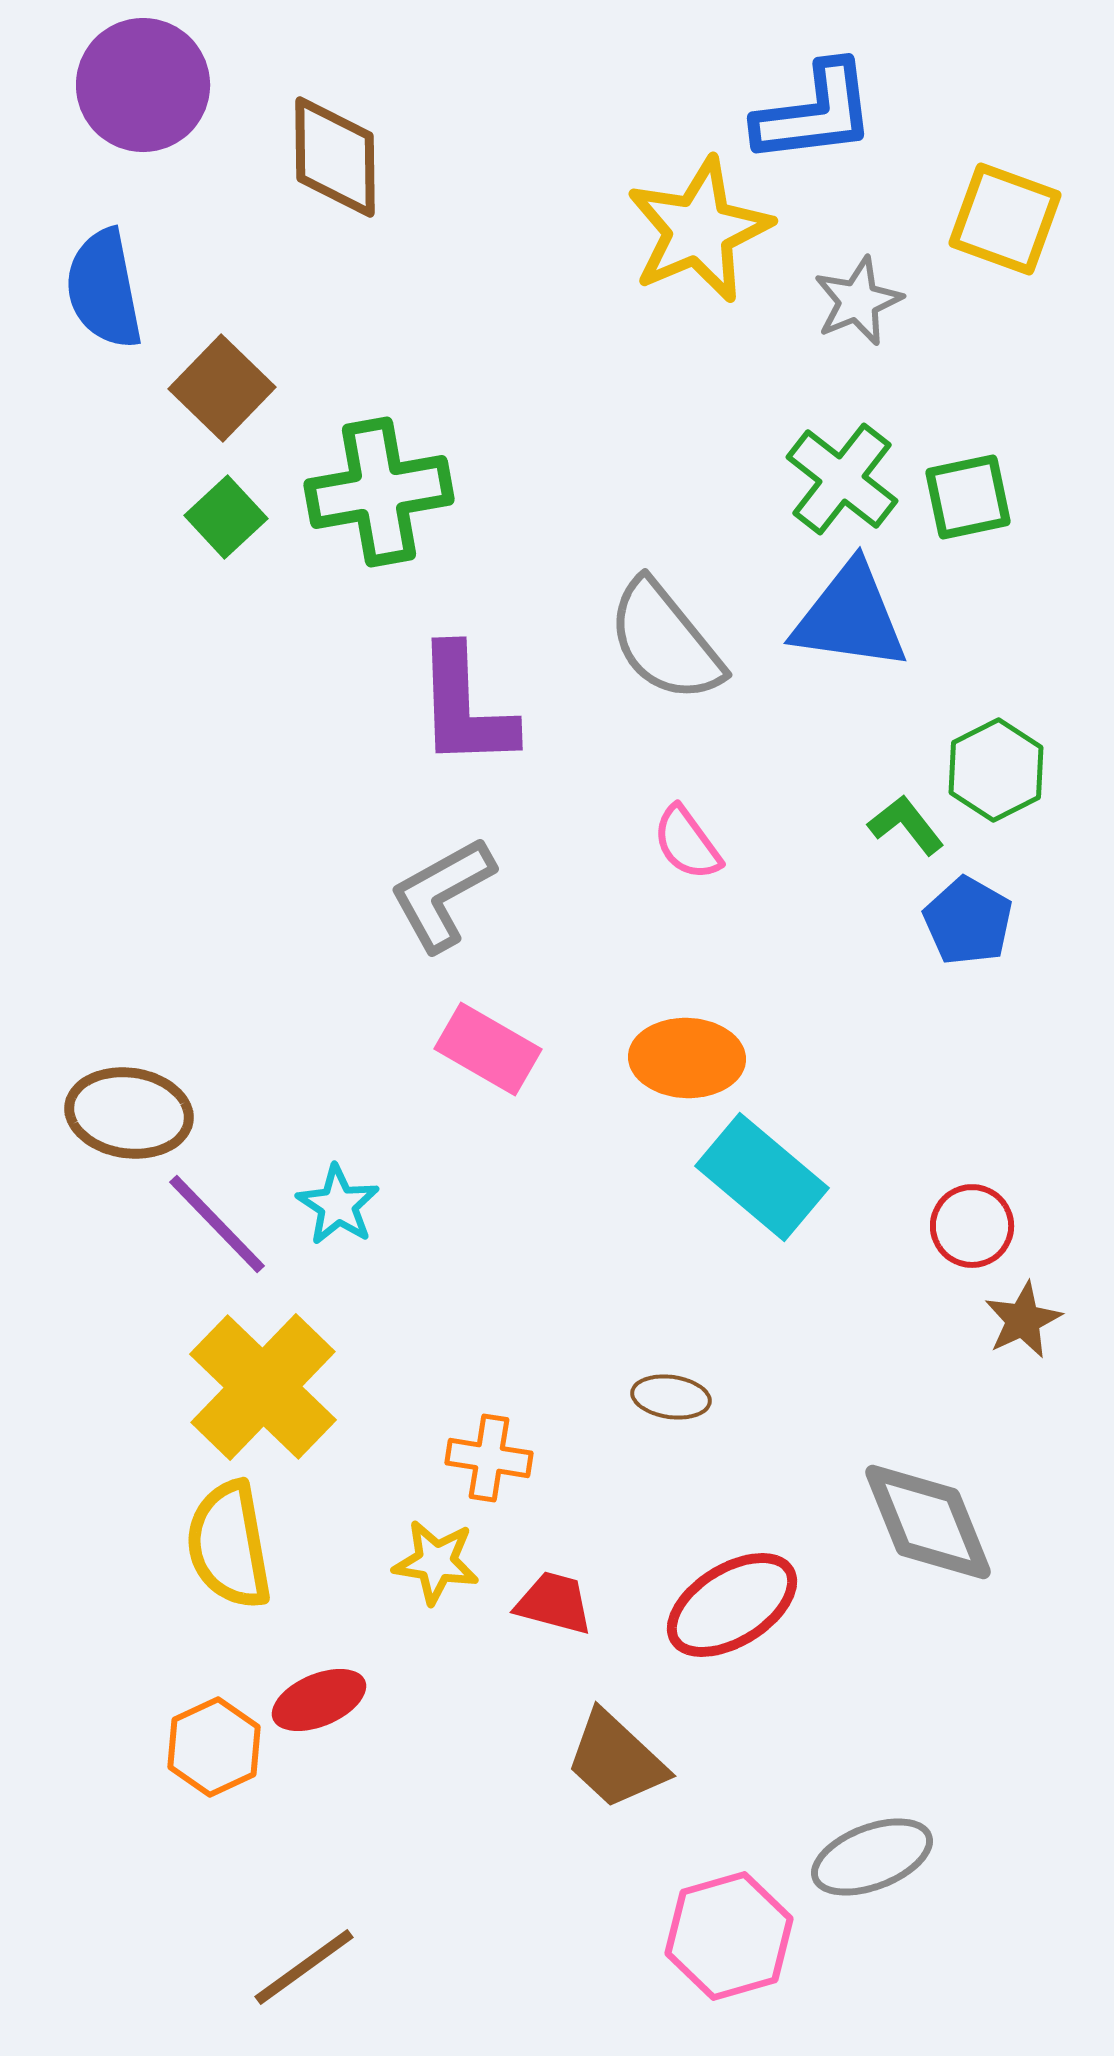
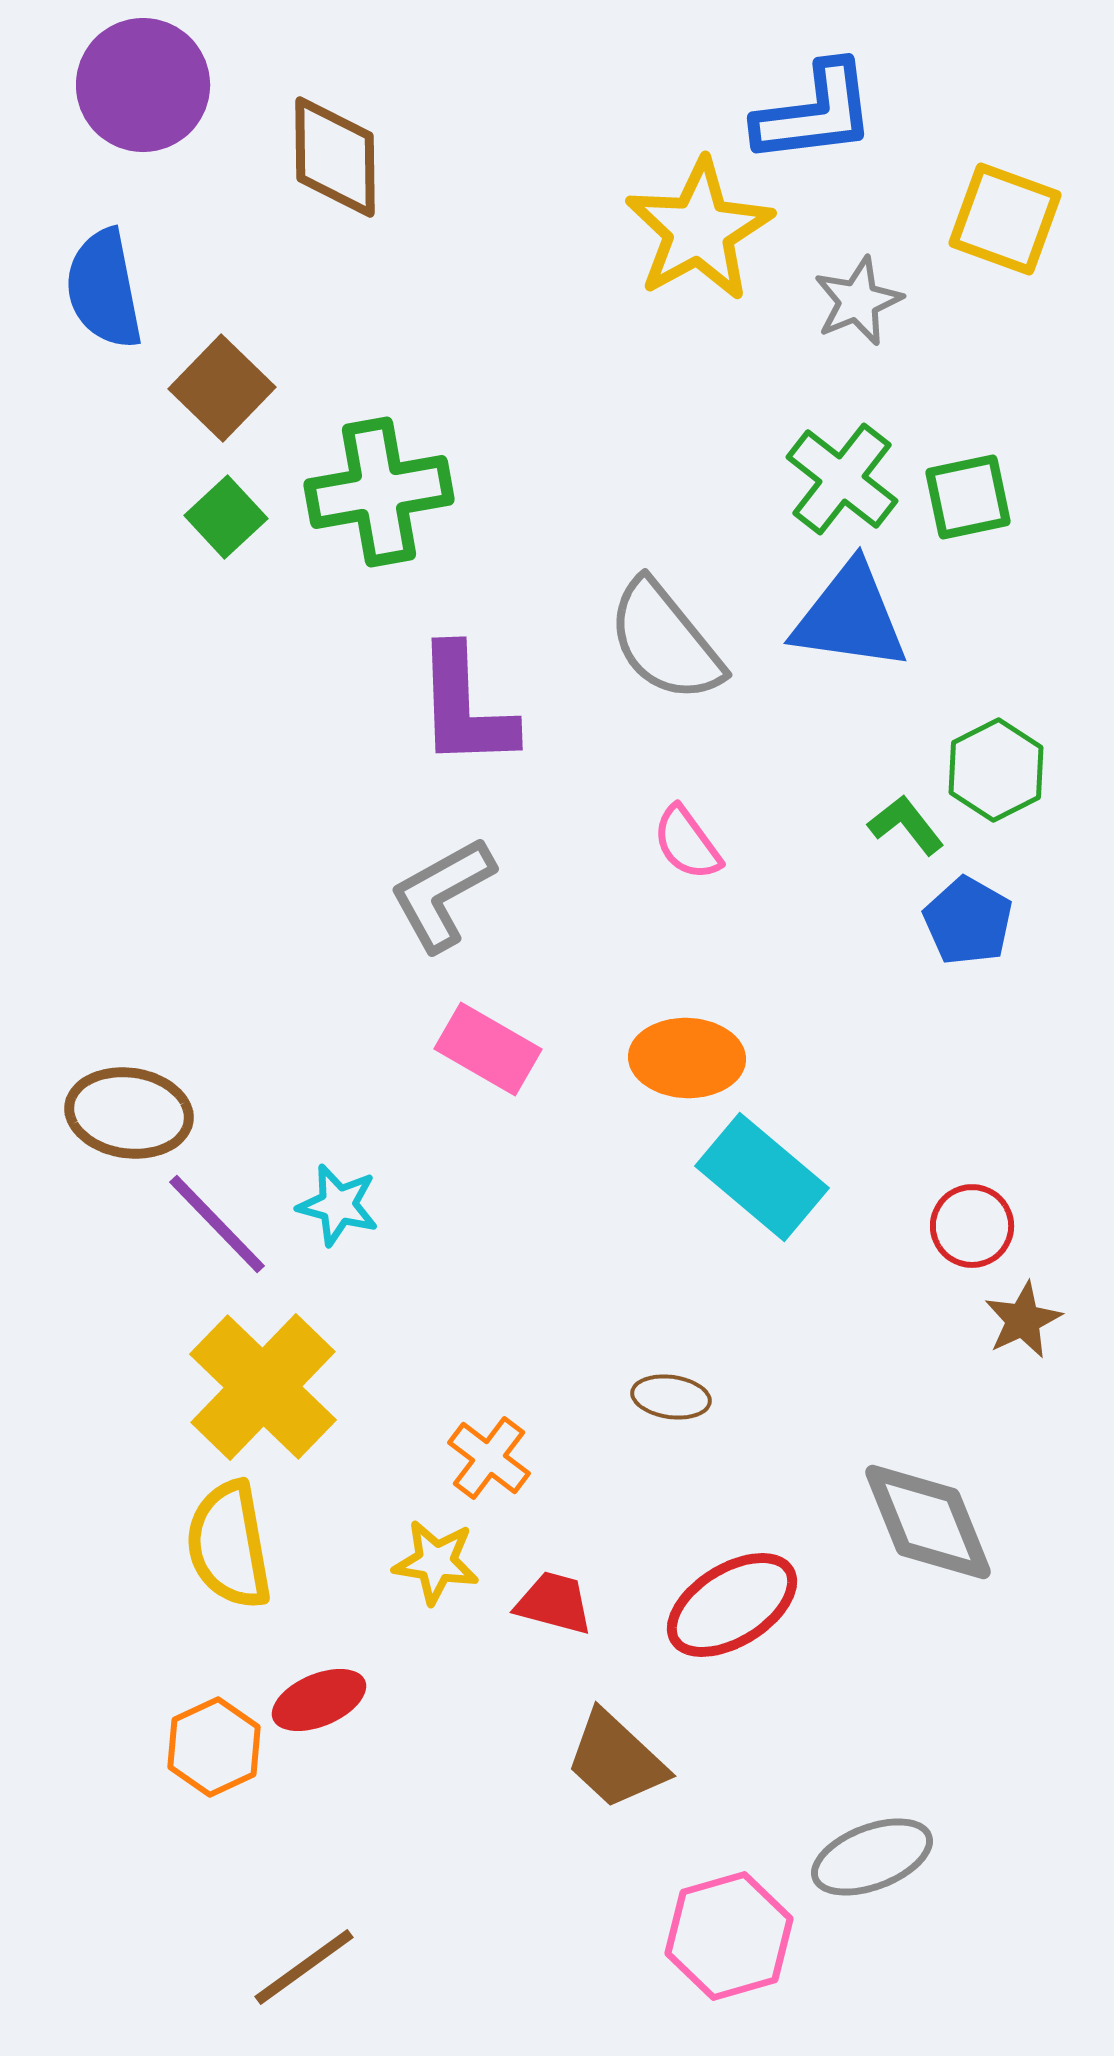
yellow star at (699, 230): rotated 6 degrees counterclockwise
cyan star at (338, 1205): rotated 18 degrees counterclockwise
orange cross at (489, 1458): rotated 28 degrees clockwise
